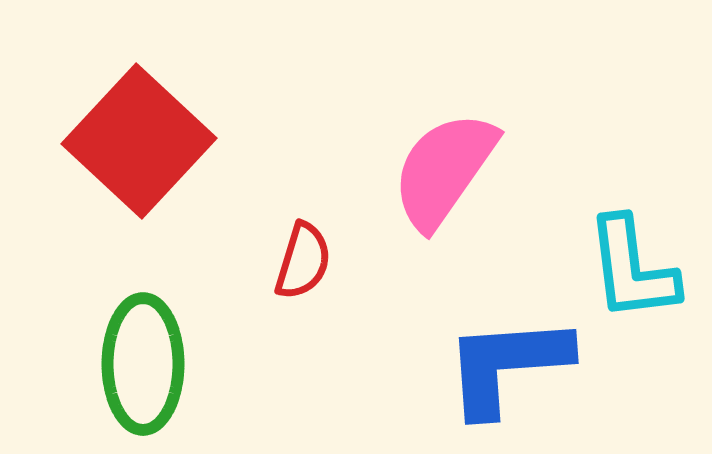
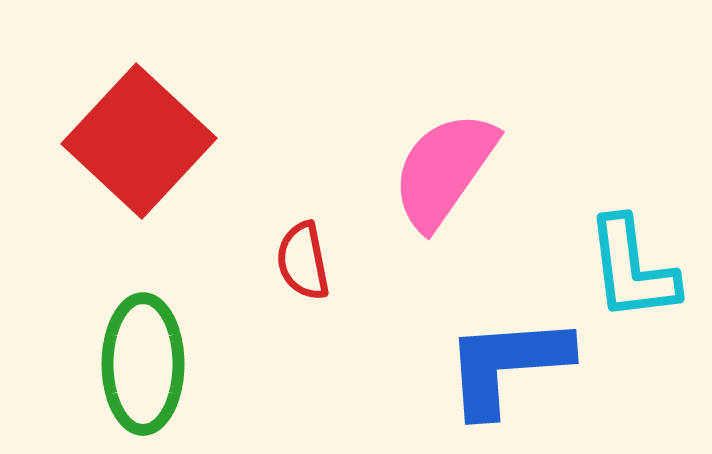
red semicircle: rotated 152 degrees clockwise
